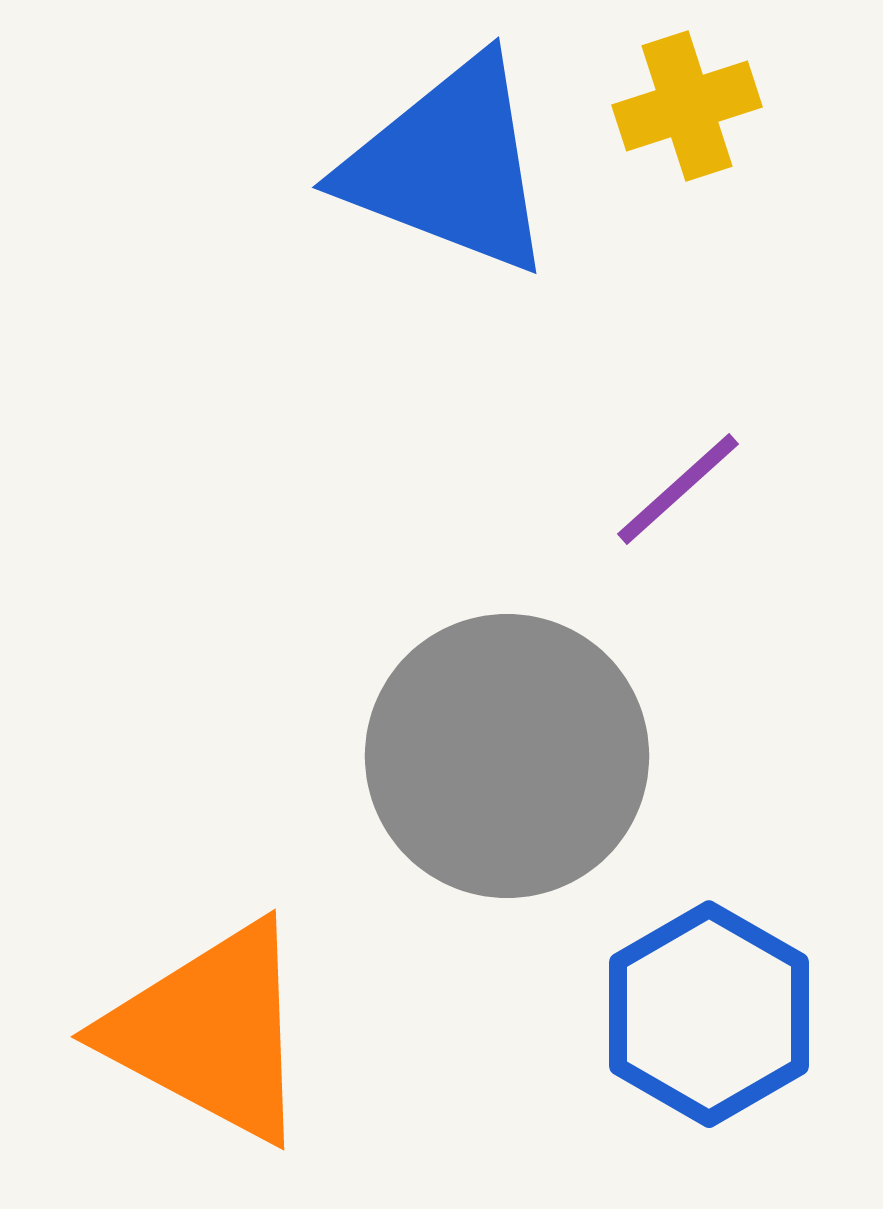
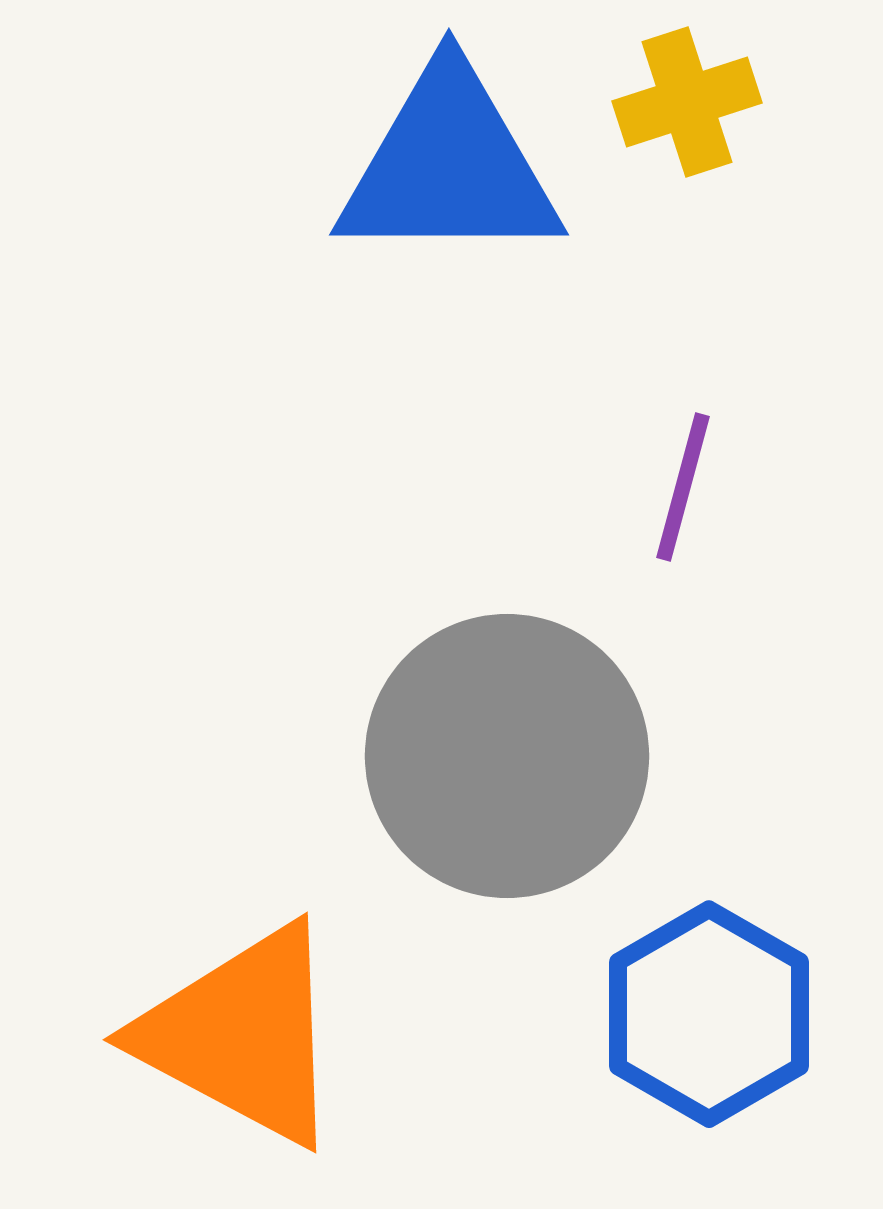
yellow cross: moved 4 px up
blue triangle: rotated 21 degrees counterclockwise
purple line: moved 5 px right, 2 px up; rotated 33 degrees counterclockwise
orange triangle: moved 32 px right, 3 px down
